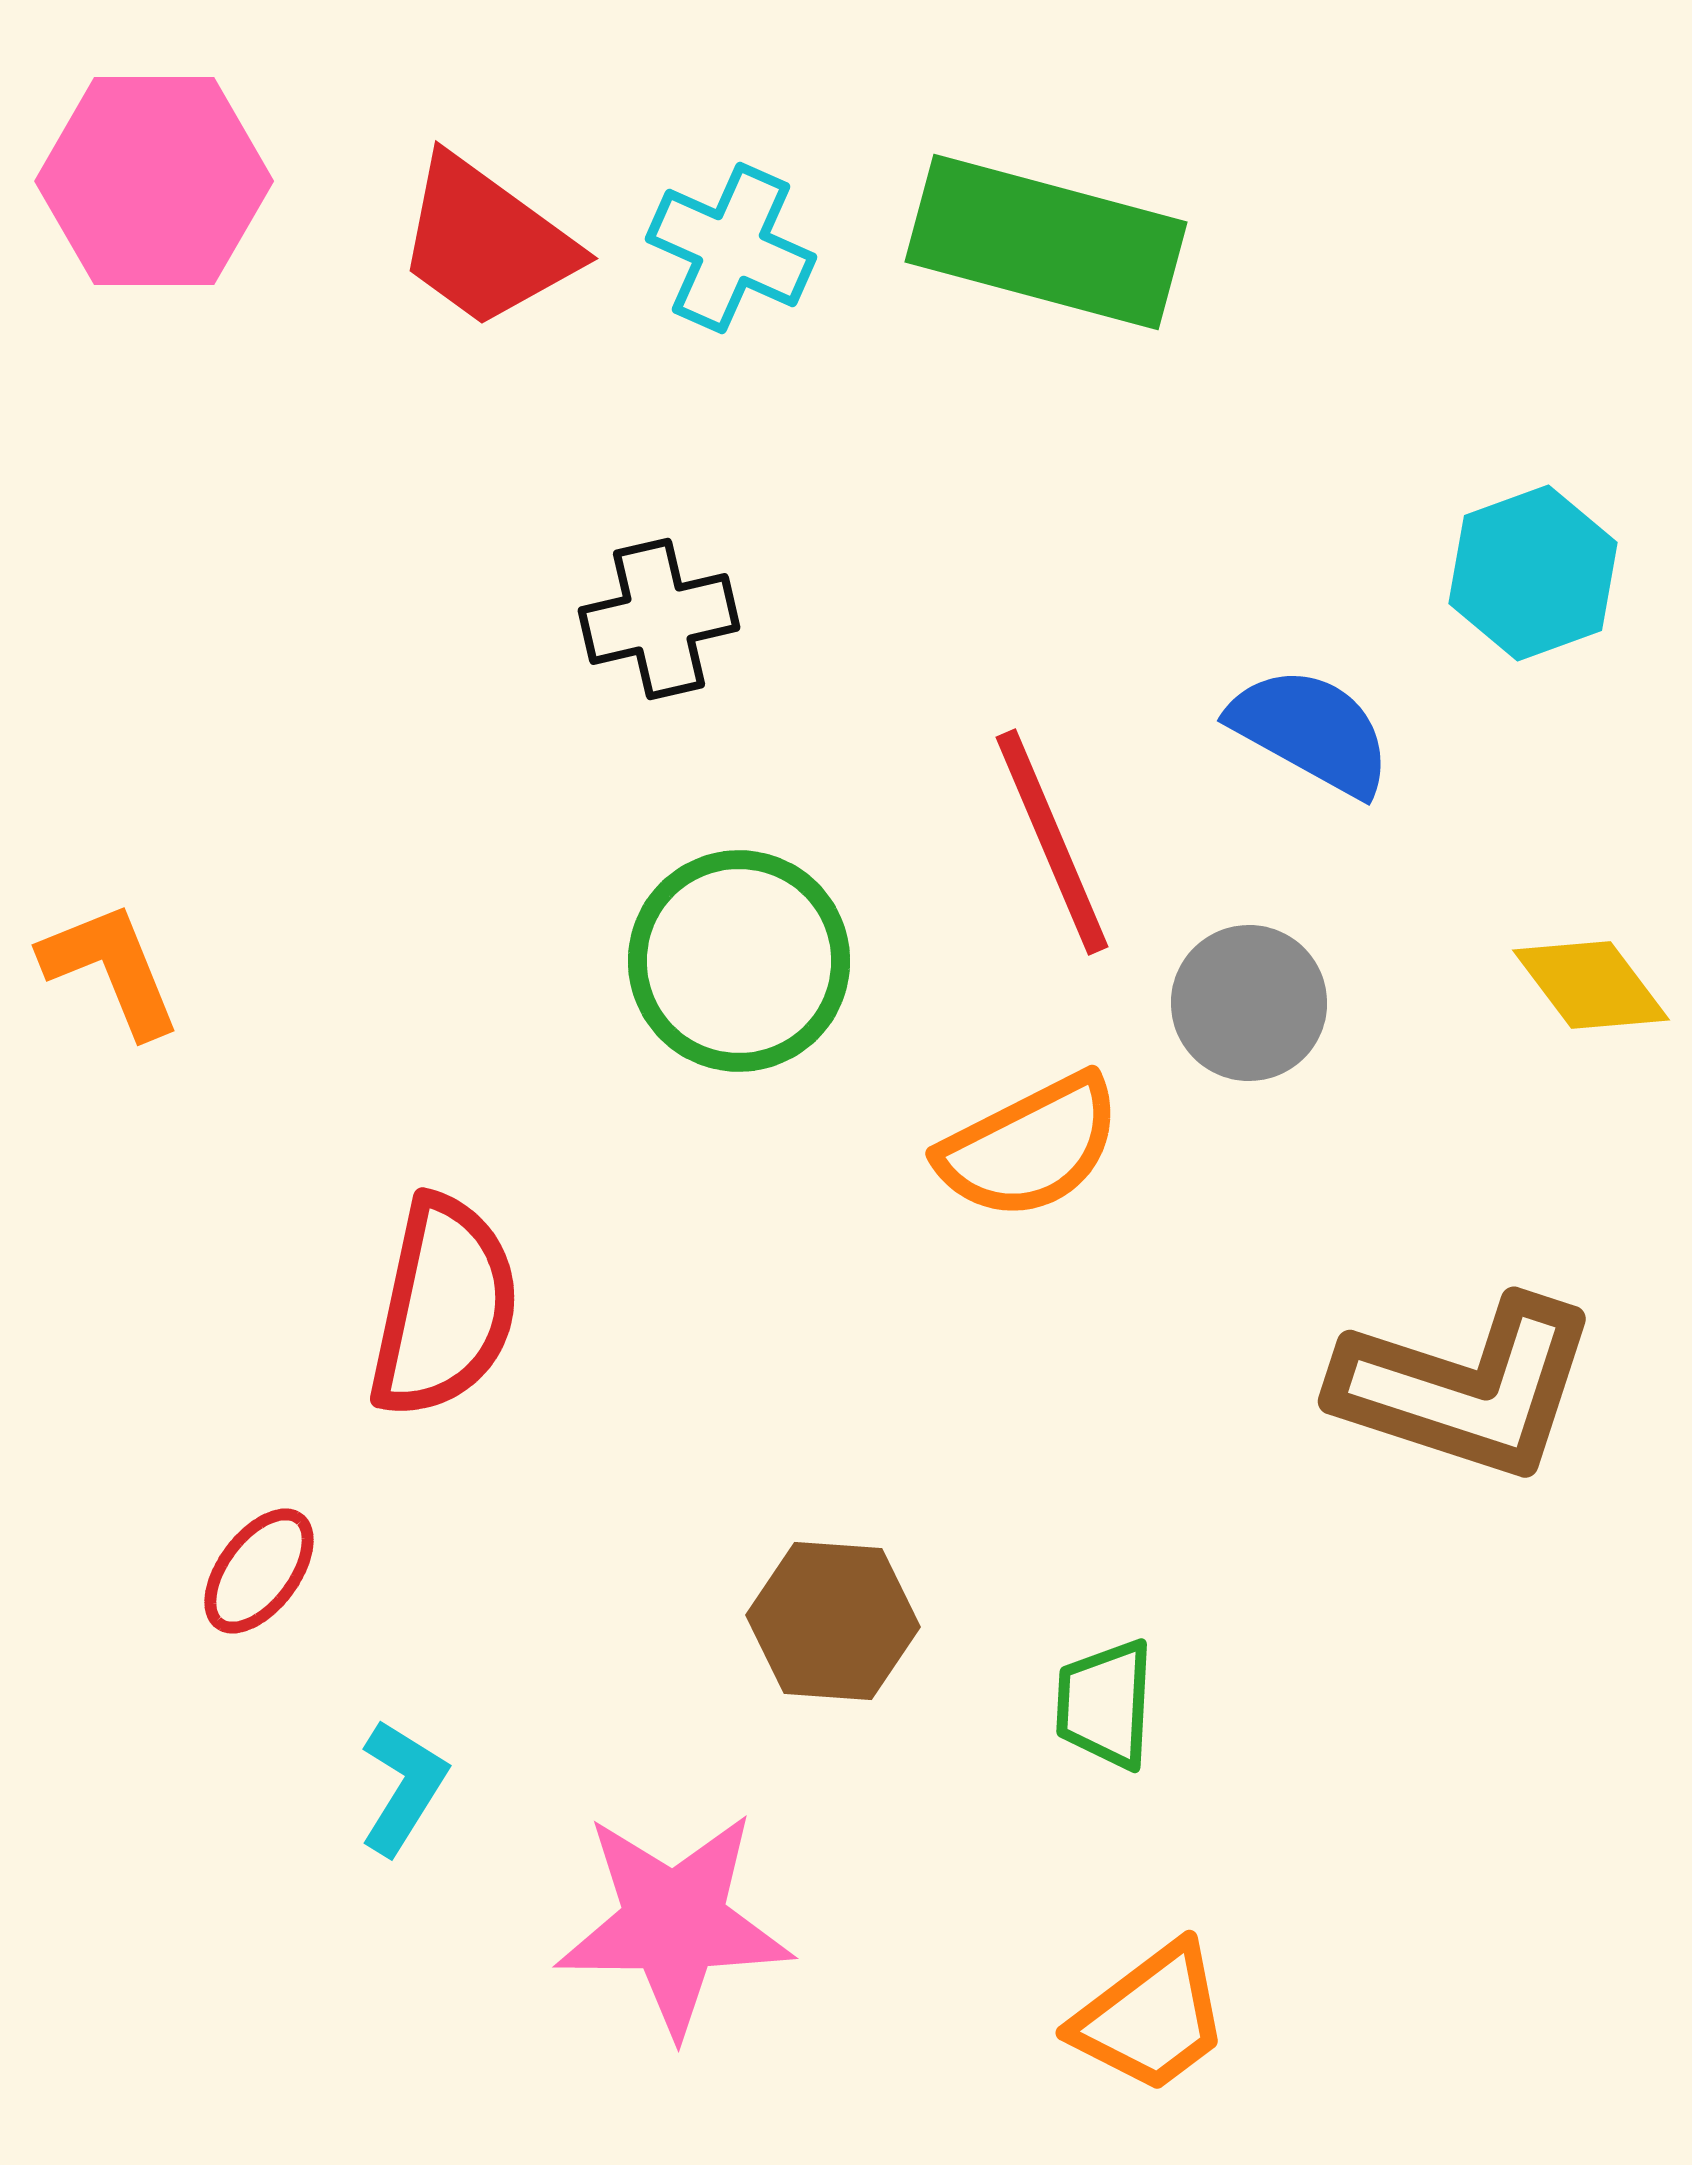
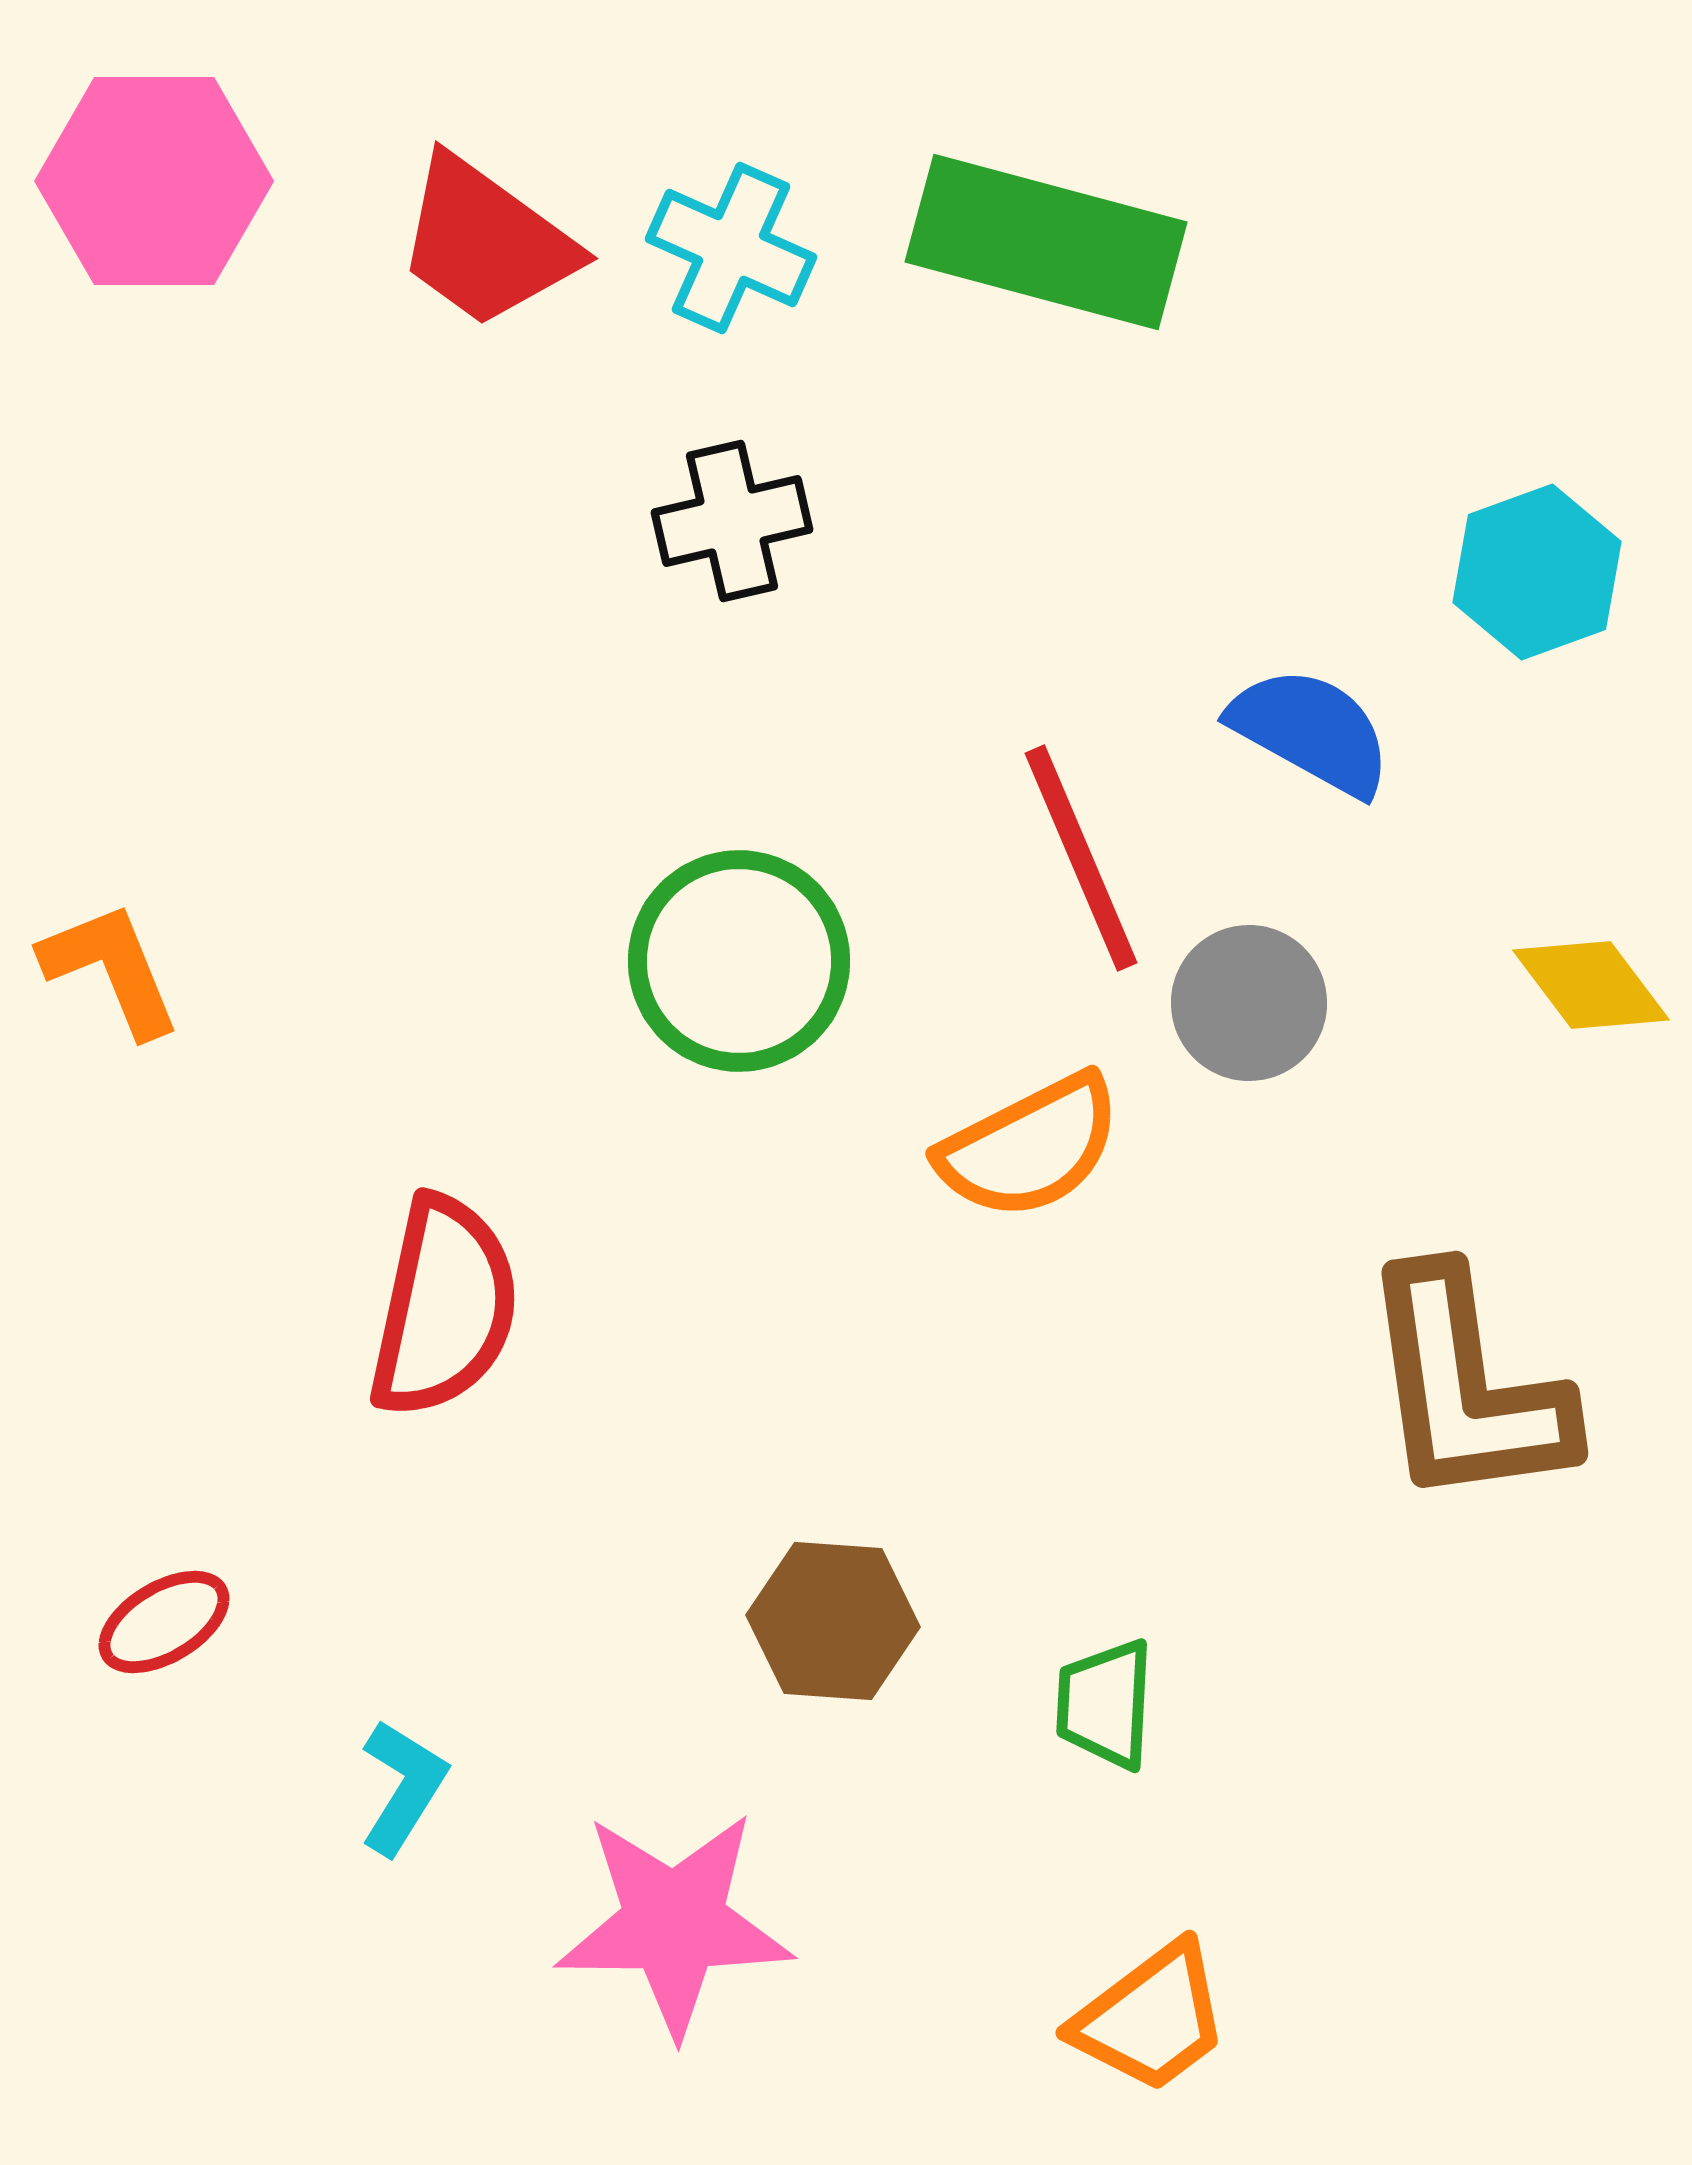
cyan hexagon: moved 4 px right, 1 px up
black cross: moved 73 px right, 98 px up
red line: moved 29 px right, 16 px down
brown L-shape: rotated 64 degrees clockwise
red ellipse: moved 95 px left, 51 px down; rotated 22 degrees clockwise
